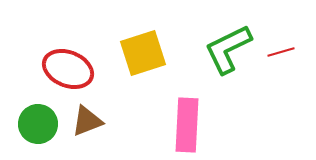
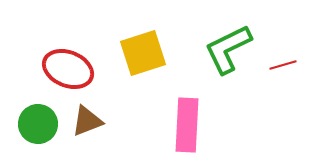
red line: moved 2 px right, 13 px down
